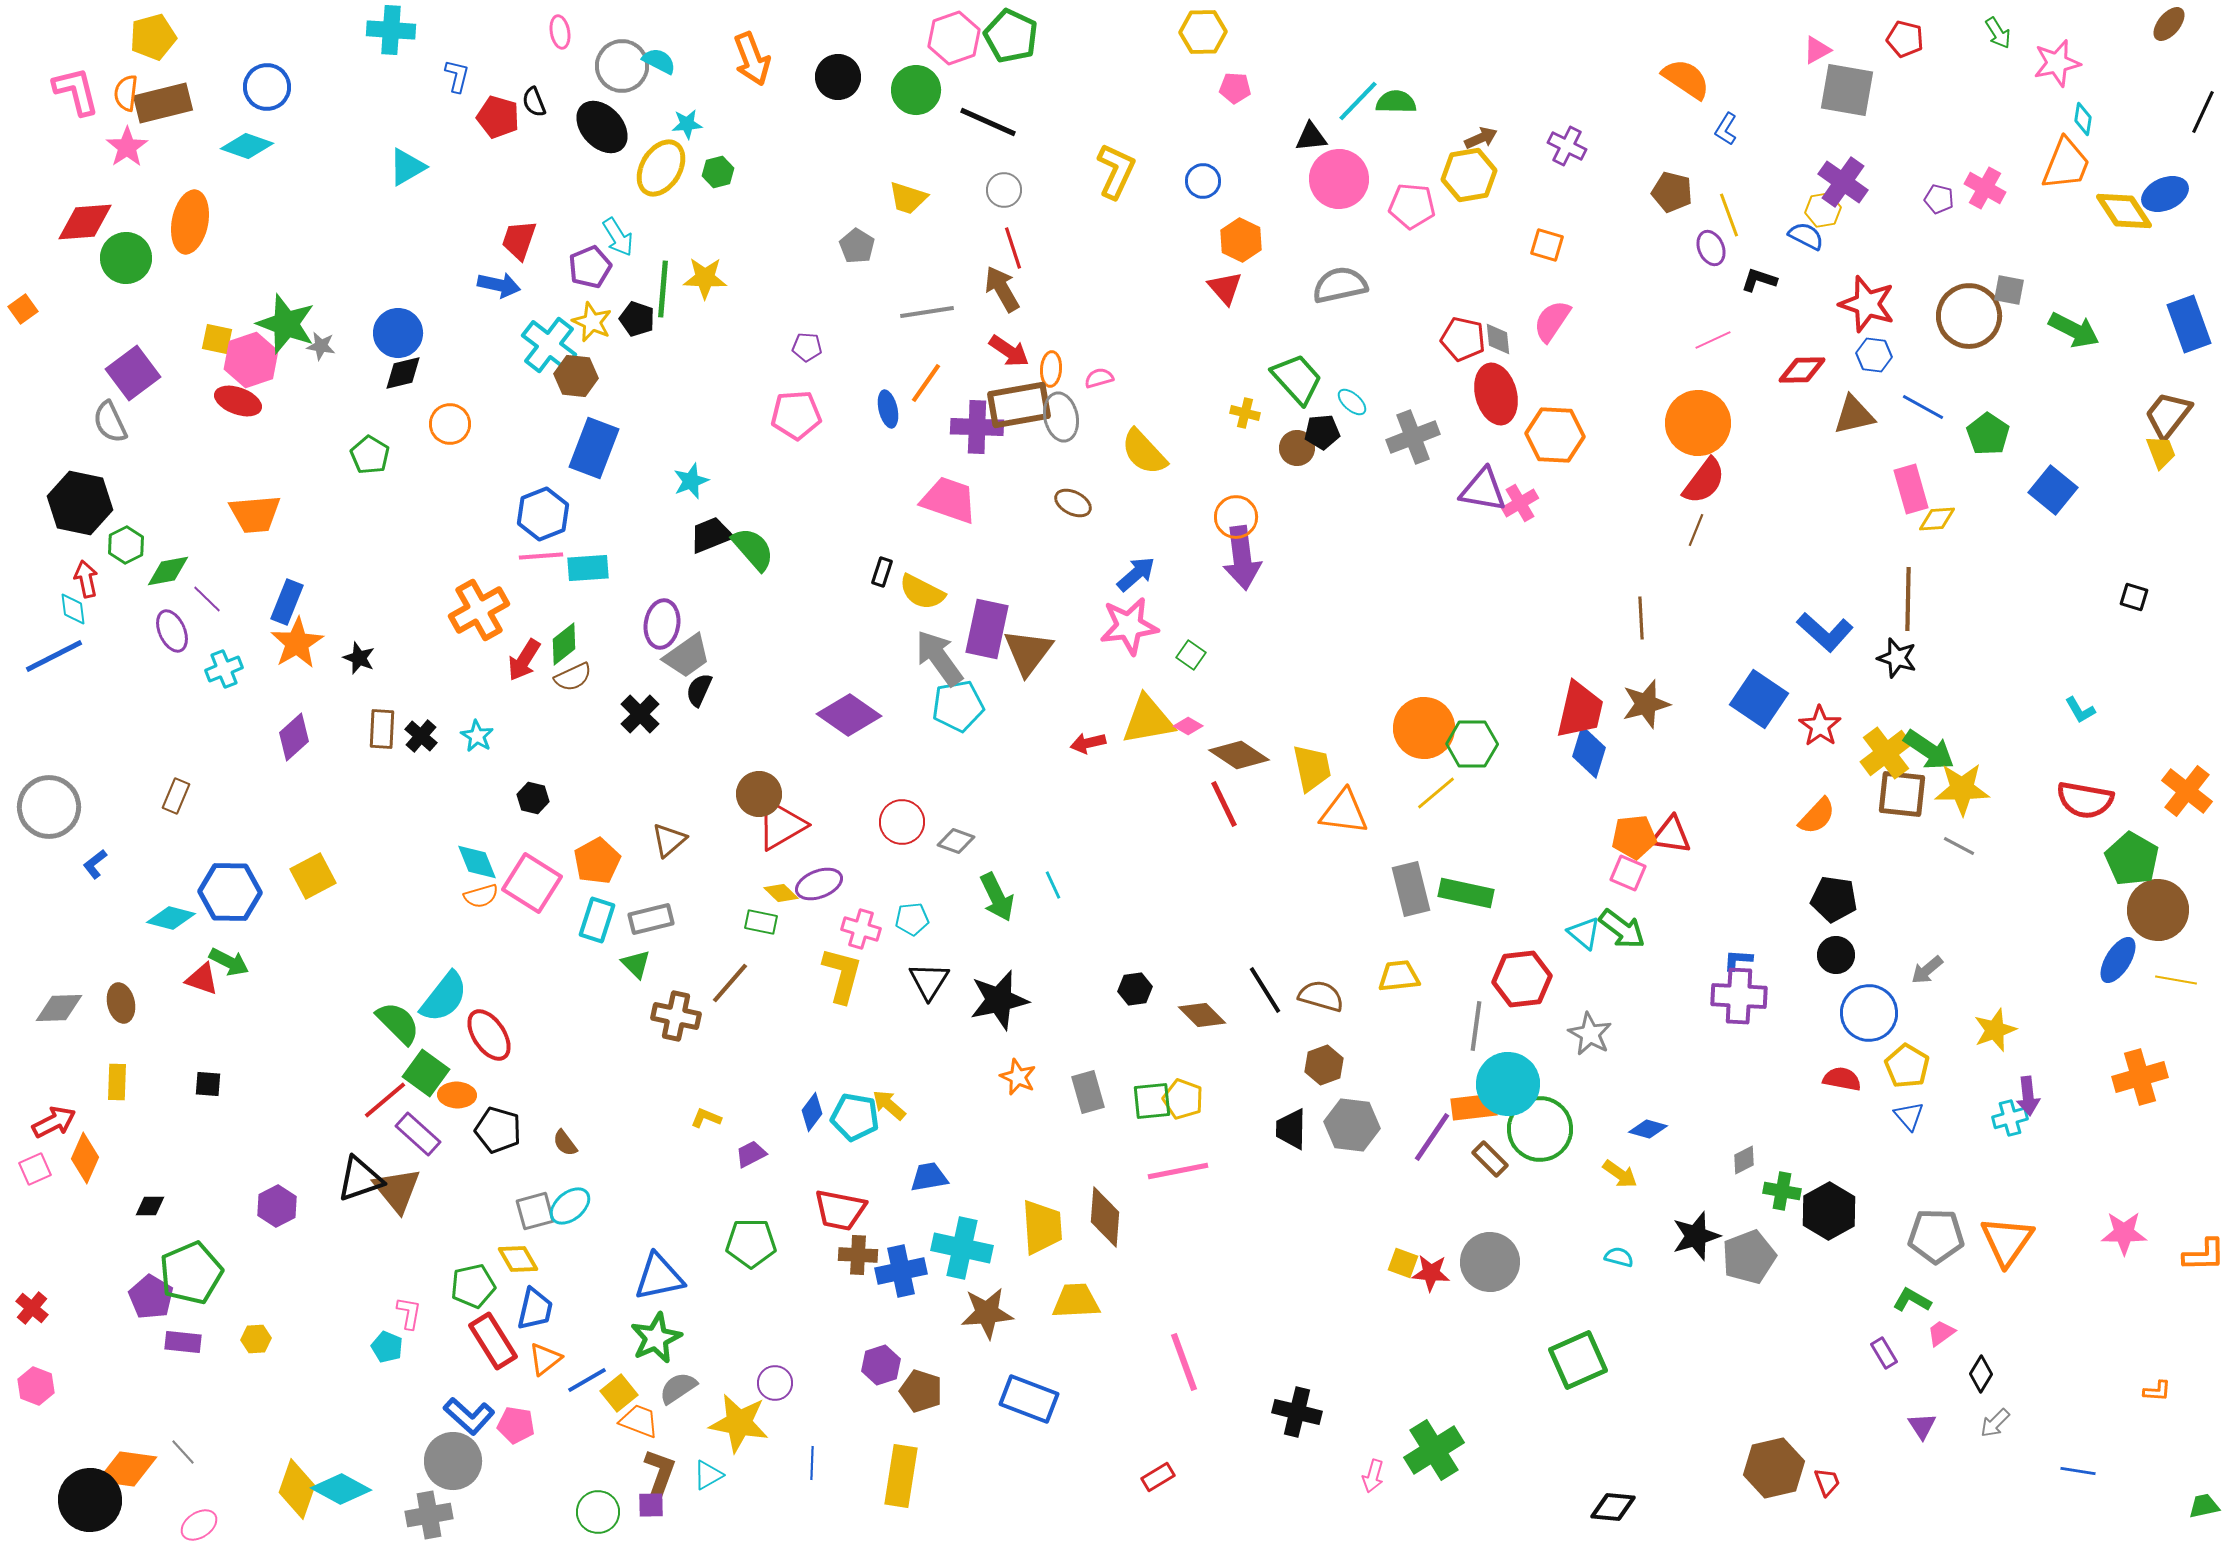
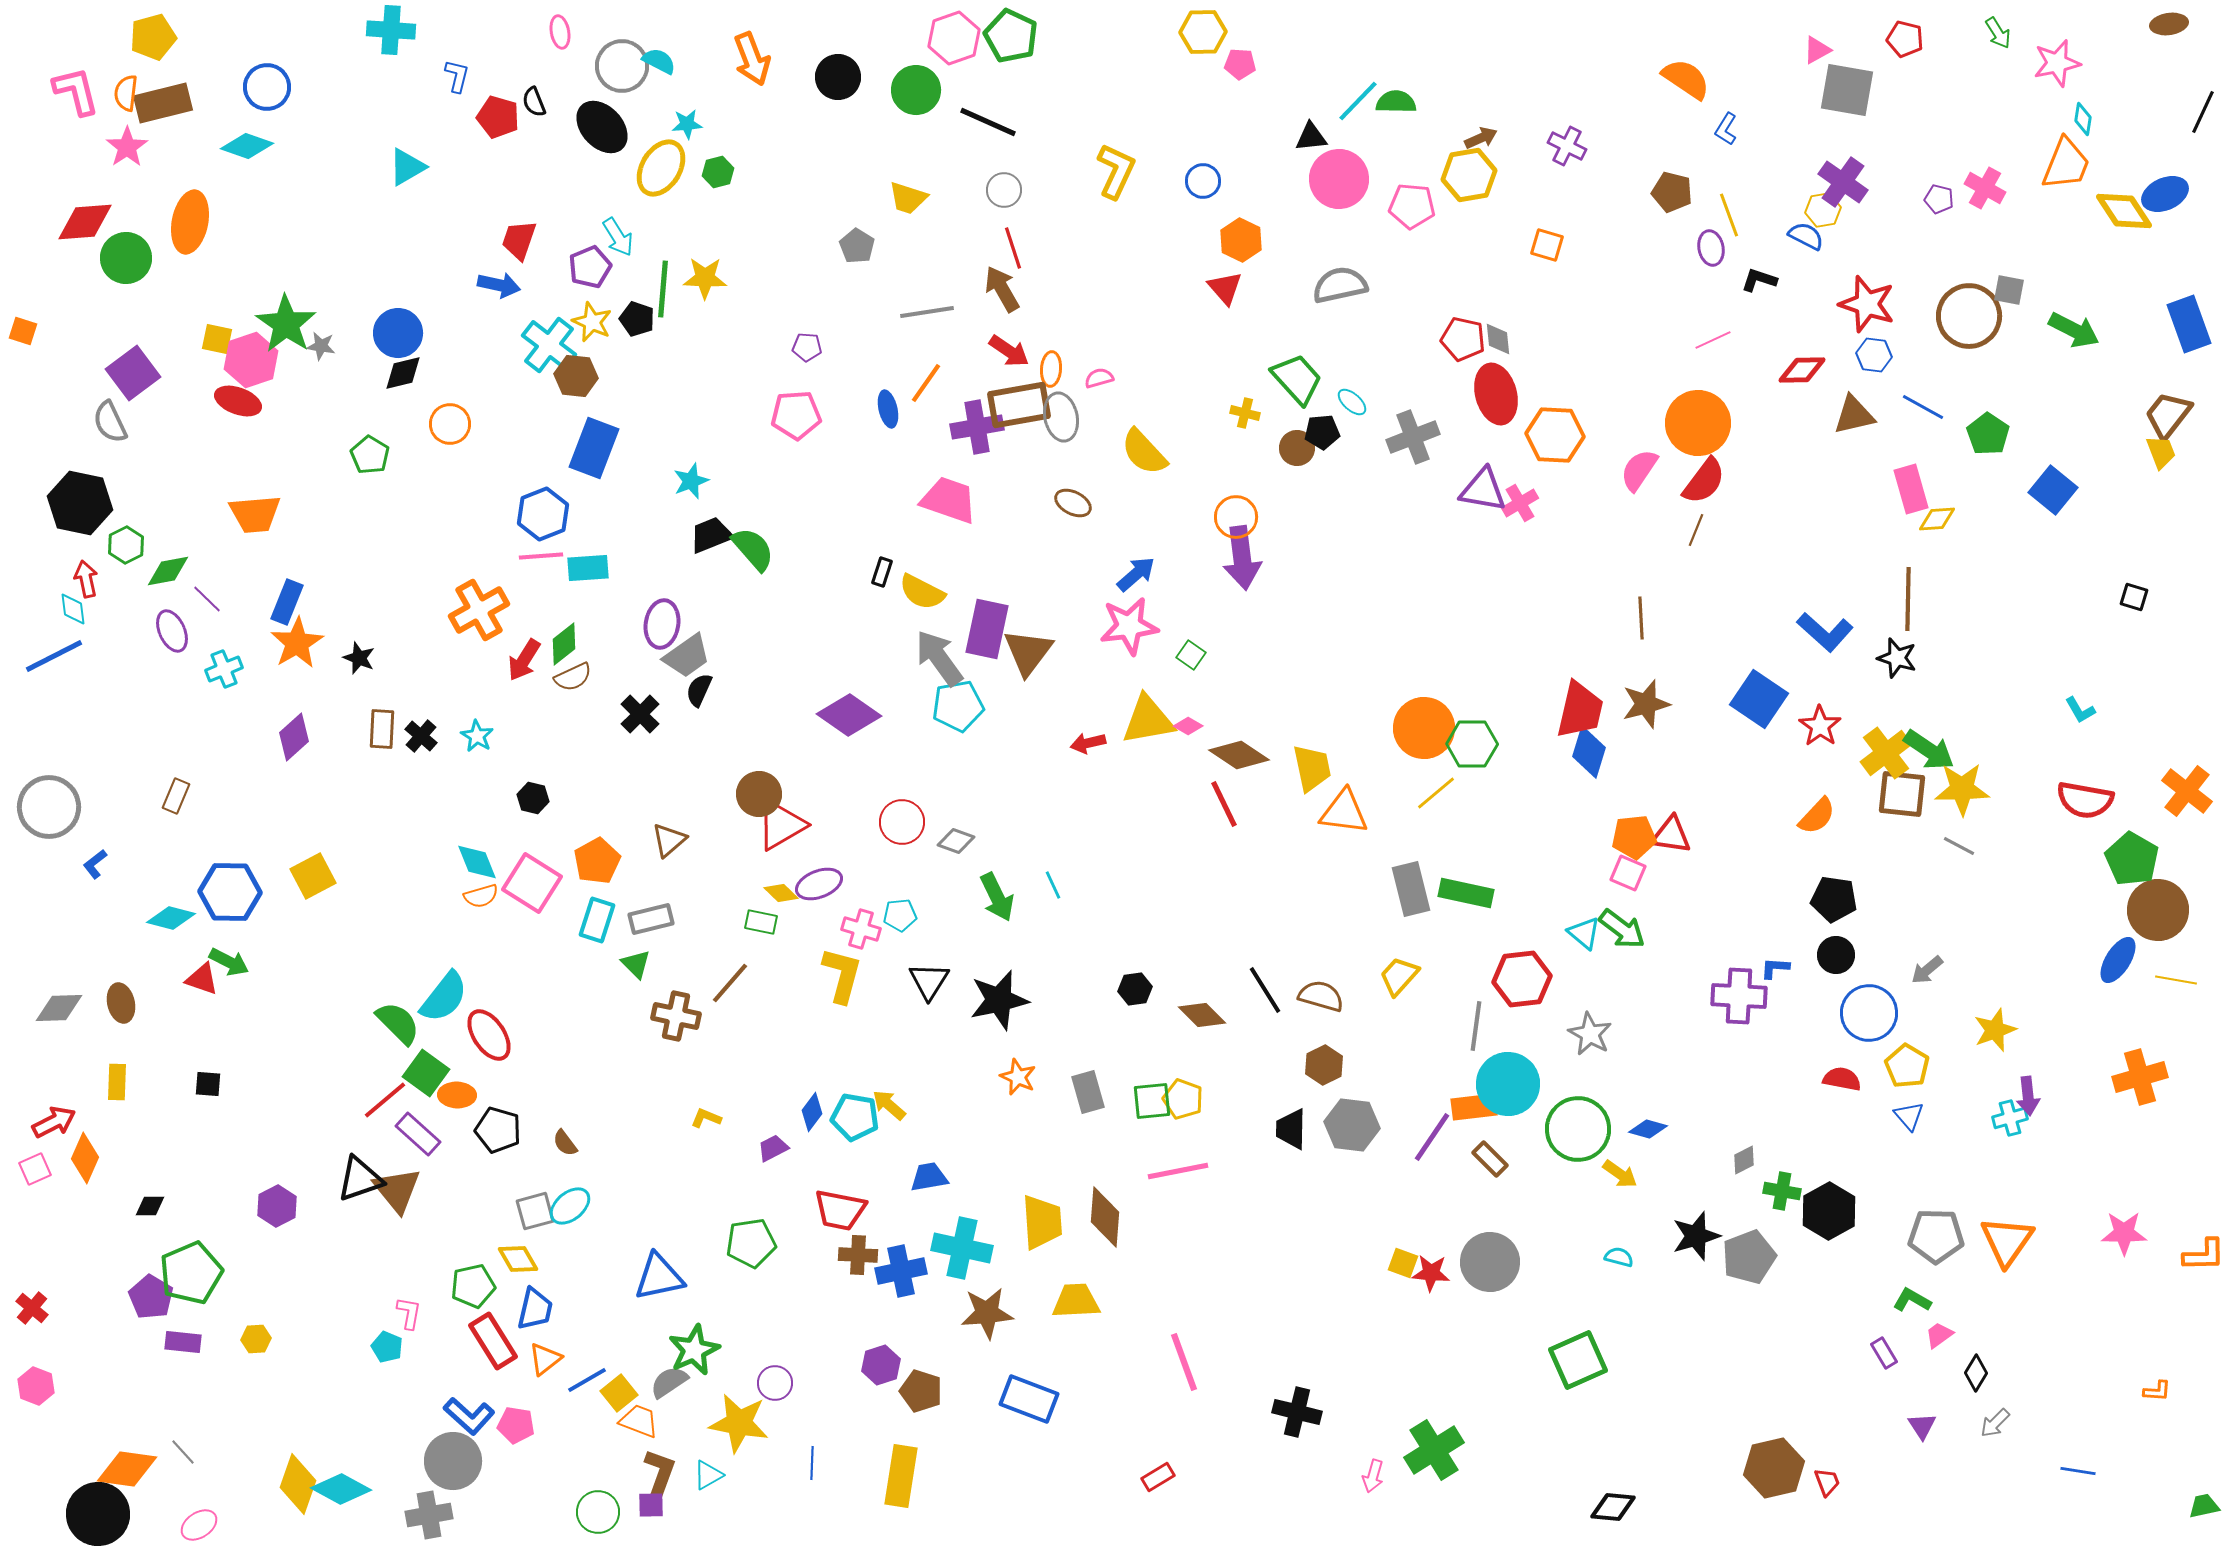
brown ellipse at (2169, 24): rotated 42 degrees clockwise
pink pentagon at (1235, 88): moved 5 px right, 24 px up
purple ellipse at (1711, 248): rotated 12 degrees clockwise
orange square at (23, 309): moved 22 px down; rotated 36 degrees counterclockwise
pink semicircle at (1552, 321): moved 87 px right, 149 px down
green star at (286, 324): rotated 14 degrees clockwise
purple cross at (977, 427): rotated 12 degrees counterclockwise
cyan pentagon at (912, 919): moved 12 px left, 4 px up
blue L-shape at (1738, 960): moved 37 px right, 8 px down
yellow trapezoid at (1399, 976): rotated 42 degrees counterclockwise
brown hexagon at (1324, 1065): rotated 6 degrees counterclockwise
green circle at (1540, 1129): moved 38 px right
purple trapezoid at (751, 1154): moved 22 px right, 6 px up
yellow trapezoid at (1042, 1227): moved 5 px up
green pentagon at (751, 1243): rotated 9 degrees counterclockwise
pink trapezoid at (1941, 1333): moved 2 px left, 2 px down
green star at (656, 1338): moved 38 px right, 12 px down
black diamond at (1981, 1374): moved 5 px left, 1 px up
gray semicircle at (678, 1388): moved 9 px left, 6 px up
yellow diamond at (297, 1489): moved 1 px right, 5 px up
black circle at (90, 1500): moved 8 px right, 14 px down
